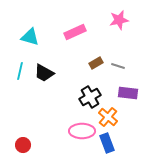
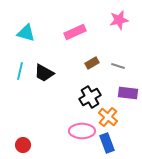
cyan triangle: moved 4 px left, 4 px up
brown rectangle: moved 4 px left
